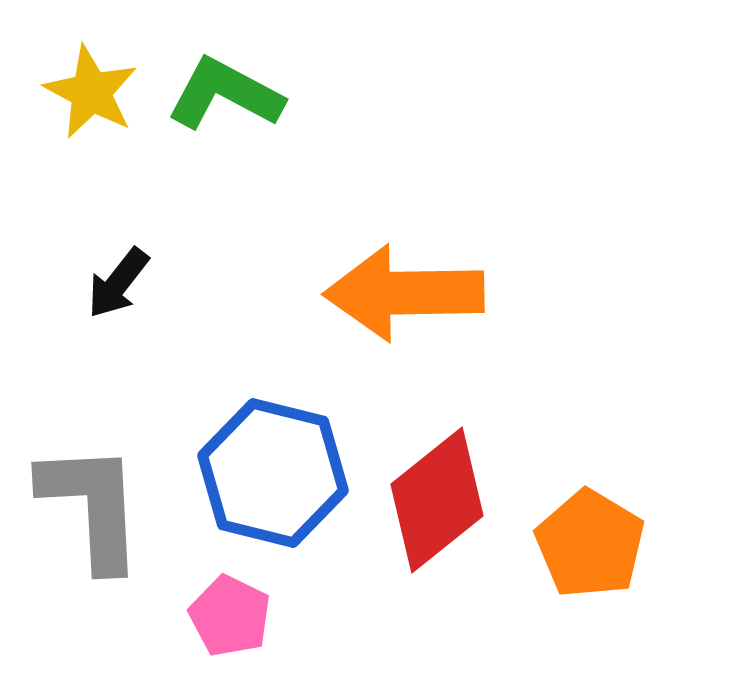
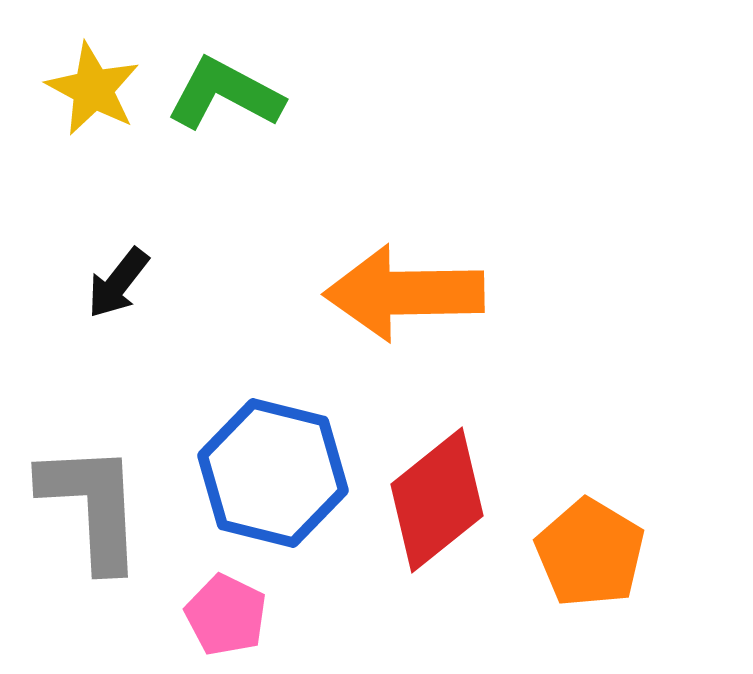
yellow star: moved 2 px right, 3 px up
orange pentagon: moved 9 px down
pink pentagon: moved 4 px left, 1 px up
